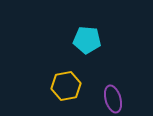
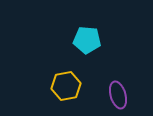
purple ellipse: moved 5 px right, 4 px up
